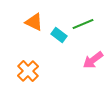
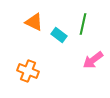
green line: rotated 55 degrees counterclockwise
orange cross: rotated 25 degrees counterclockwise
